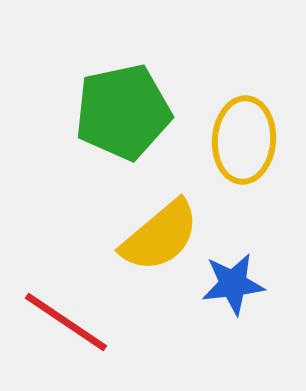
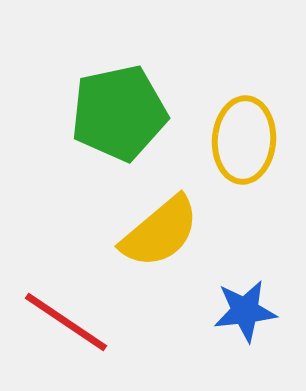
green pentagon: moved 4 px left, 1 px down
yellow semicircle: moved 4 px up
blue star: moved 12 px right, 27 px down
